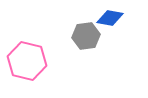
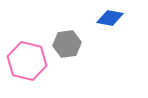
gray hexagon: moved 19 px left, 8 px down
